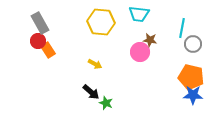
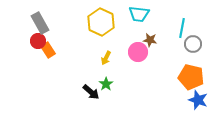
yellow hexagon: rotated 20 degrees clockwise
pink circle: moved 2 px left
yellow arrow: moved 11 px right, 6 px up; rotated 88 degrees clockwise
blue star: moved 5 px right, 5 px down; rotated 18 degrees clockwise
green star: moved 19 px up; rotated 16 degrees clockwise
